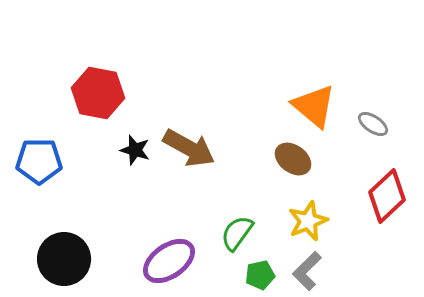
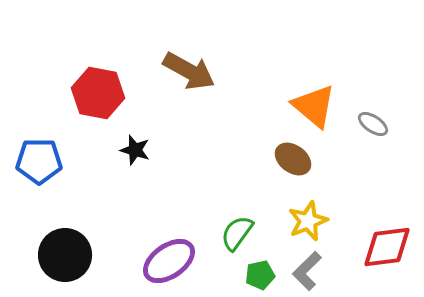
brown arrow: moved 77 px up
red diamond: moved 51 px down; rotated 36 degrees clockwise
black circle: moved 1 px right, 4 px up
